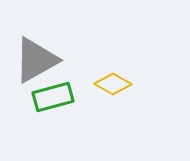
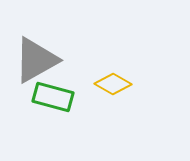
green rectangle: rotated 30 degrees clockwise
